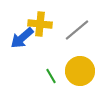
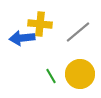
gray line: moved 1 px right, 2 px down
blue arrow: rotated 35 degrees clockwise
yellow circle: moved 3 px down
